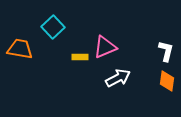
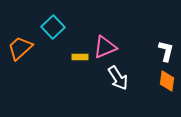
orange trapezoid: moved 1 px up; rotated 52 degrees counterclockwise
white arrow: rotated 85 degrees clockwise
